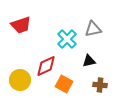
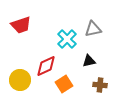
orange square: rotated 30 degrees clockwise
